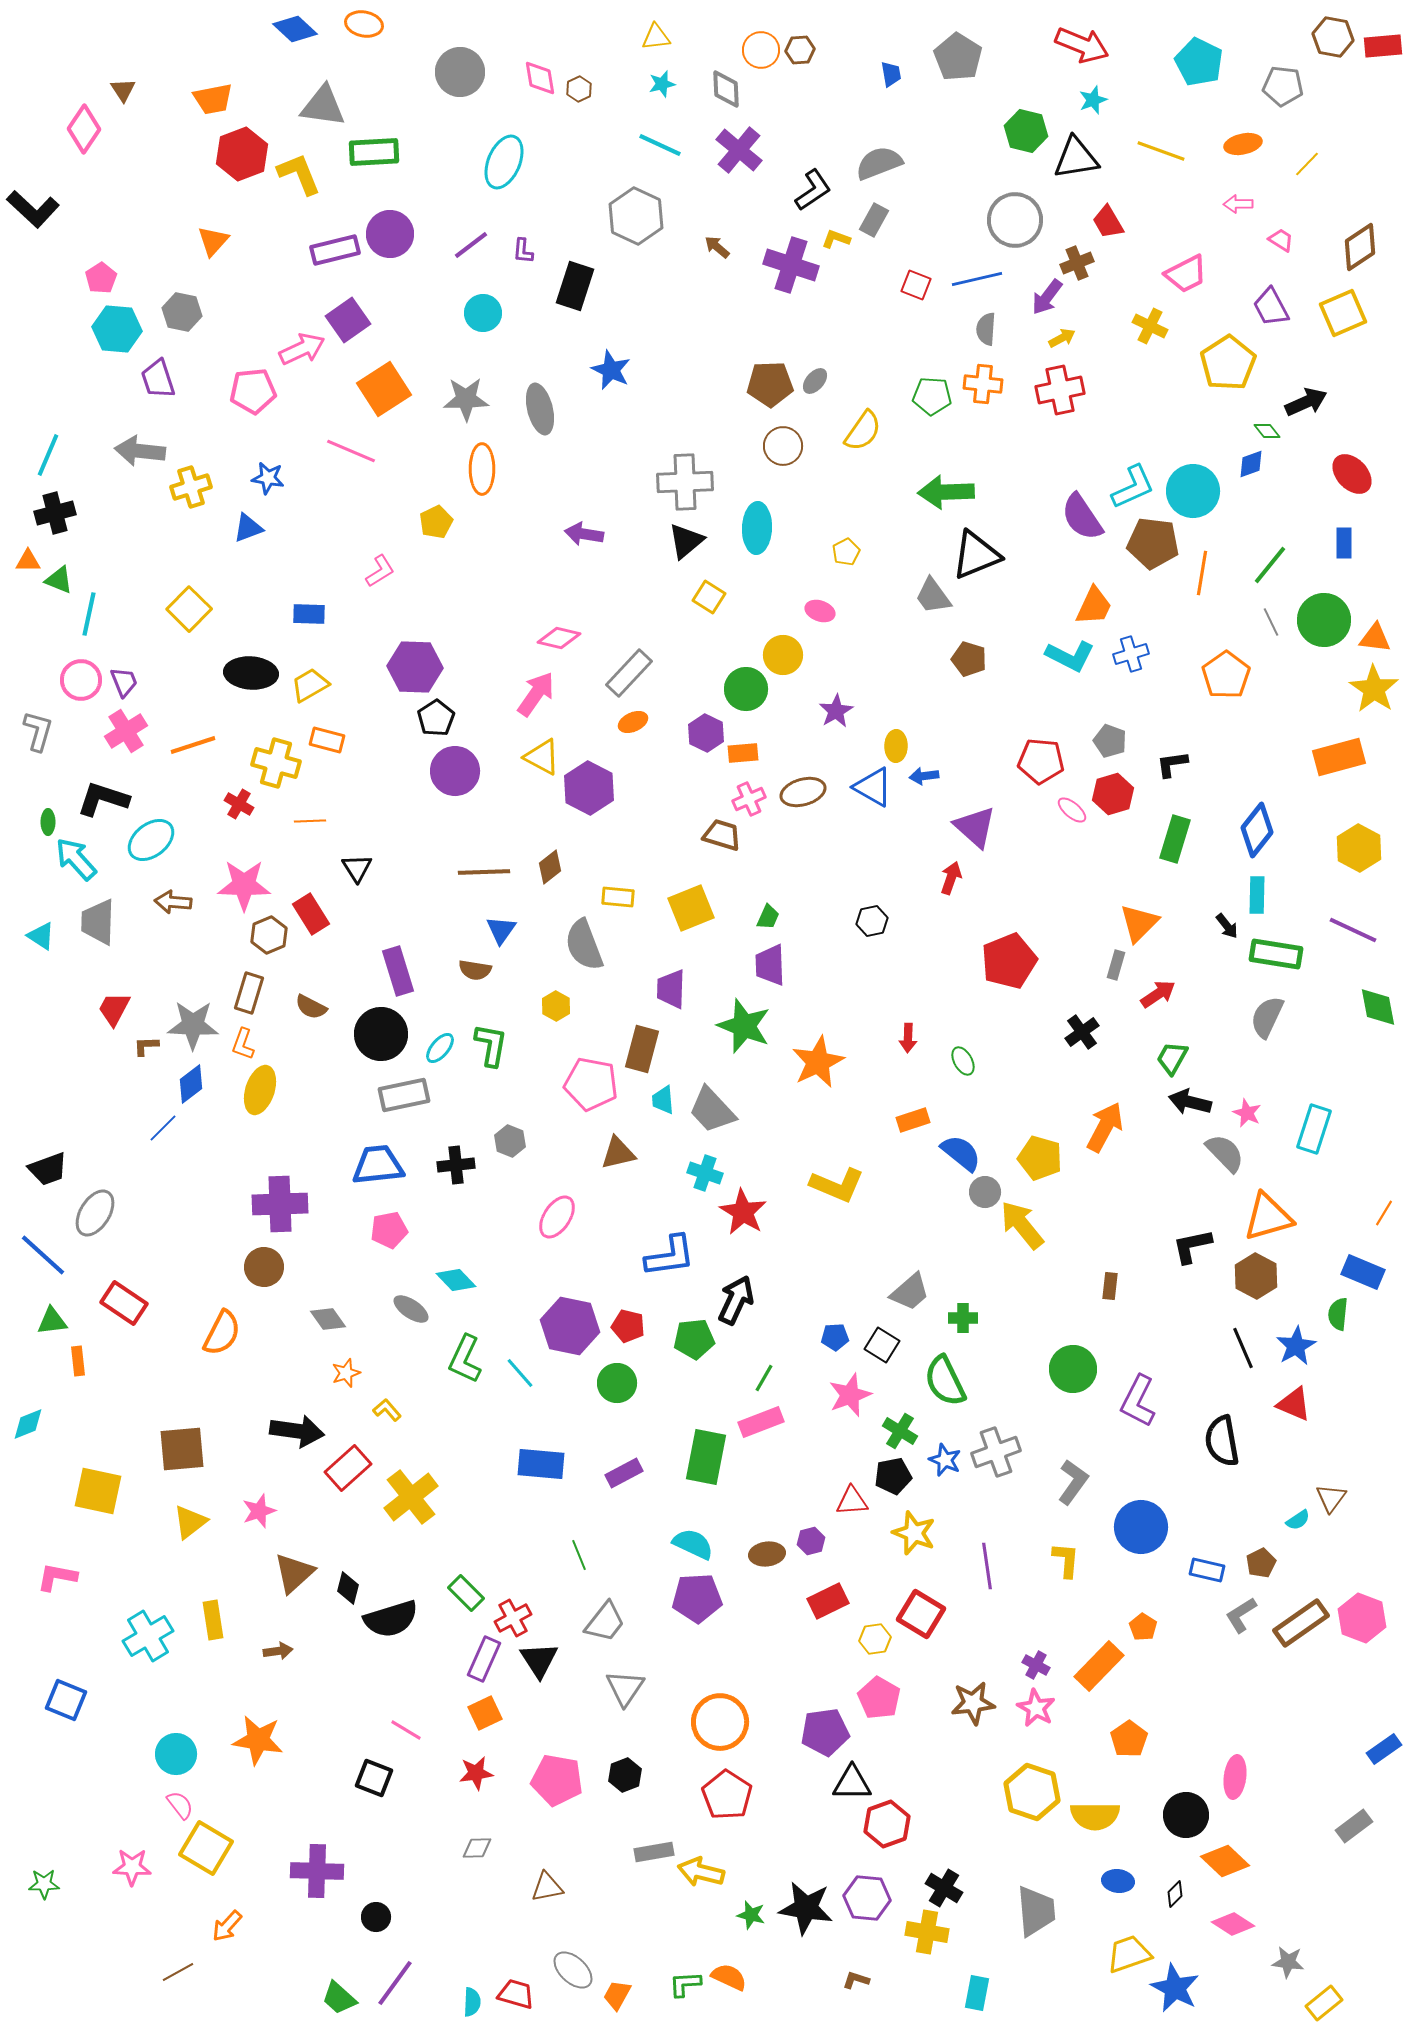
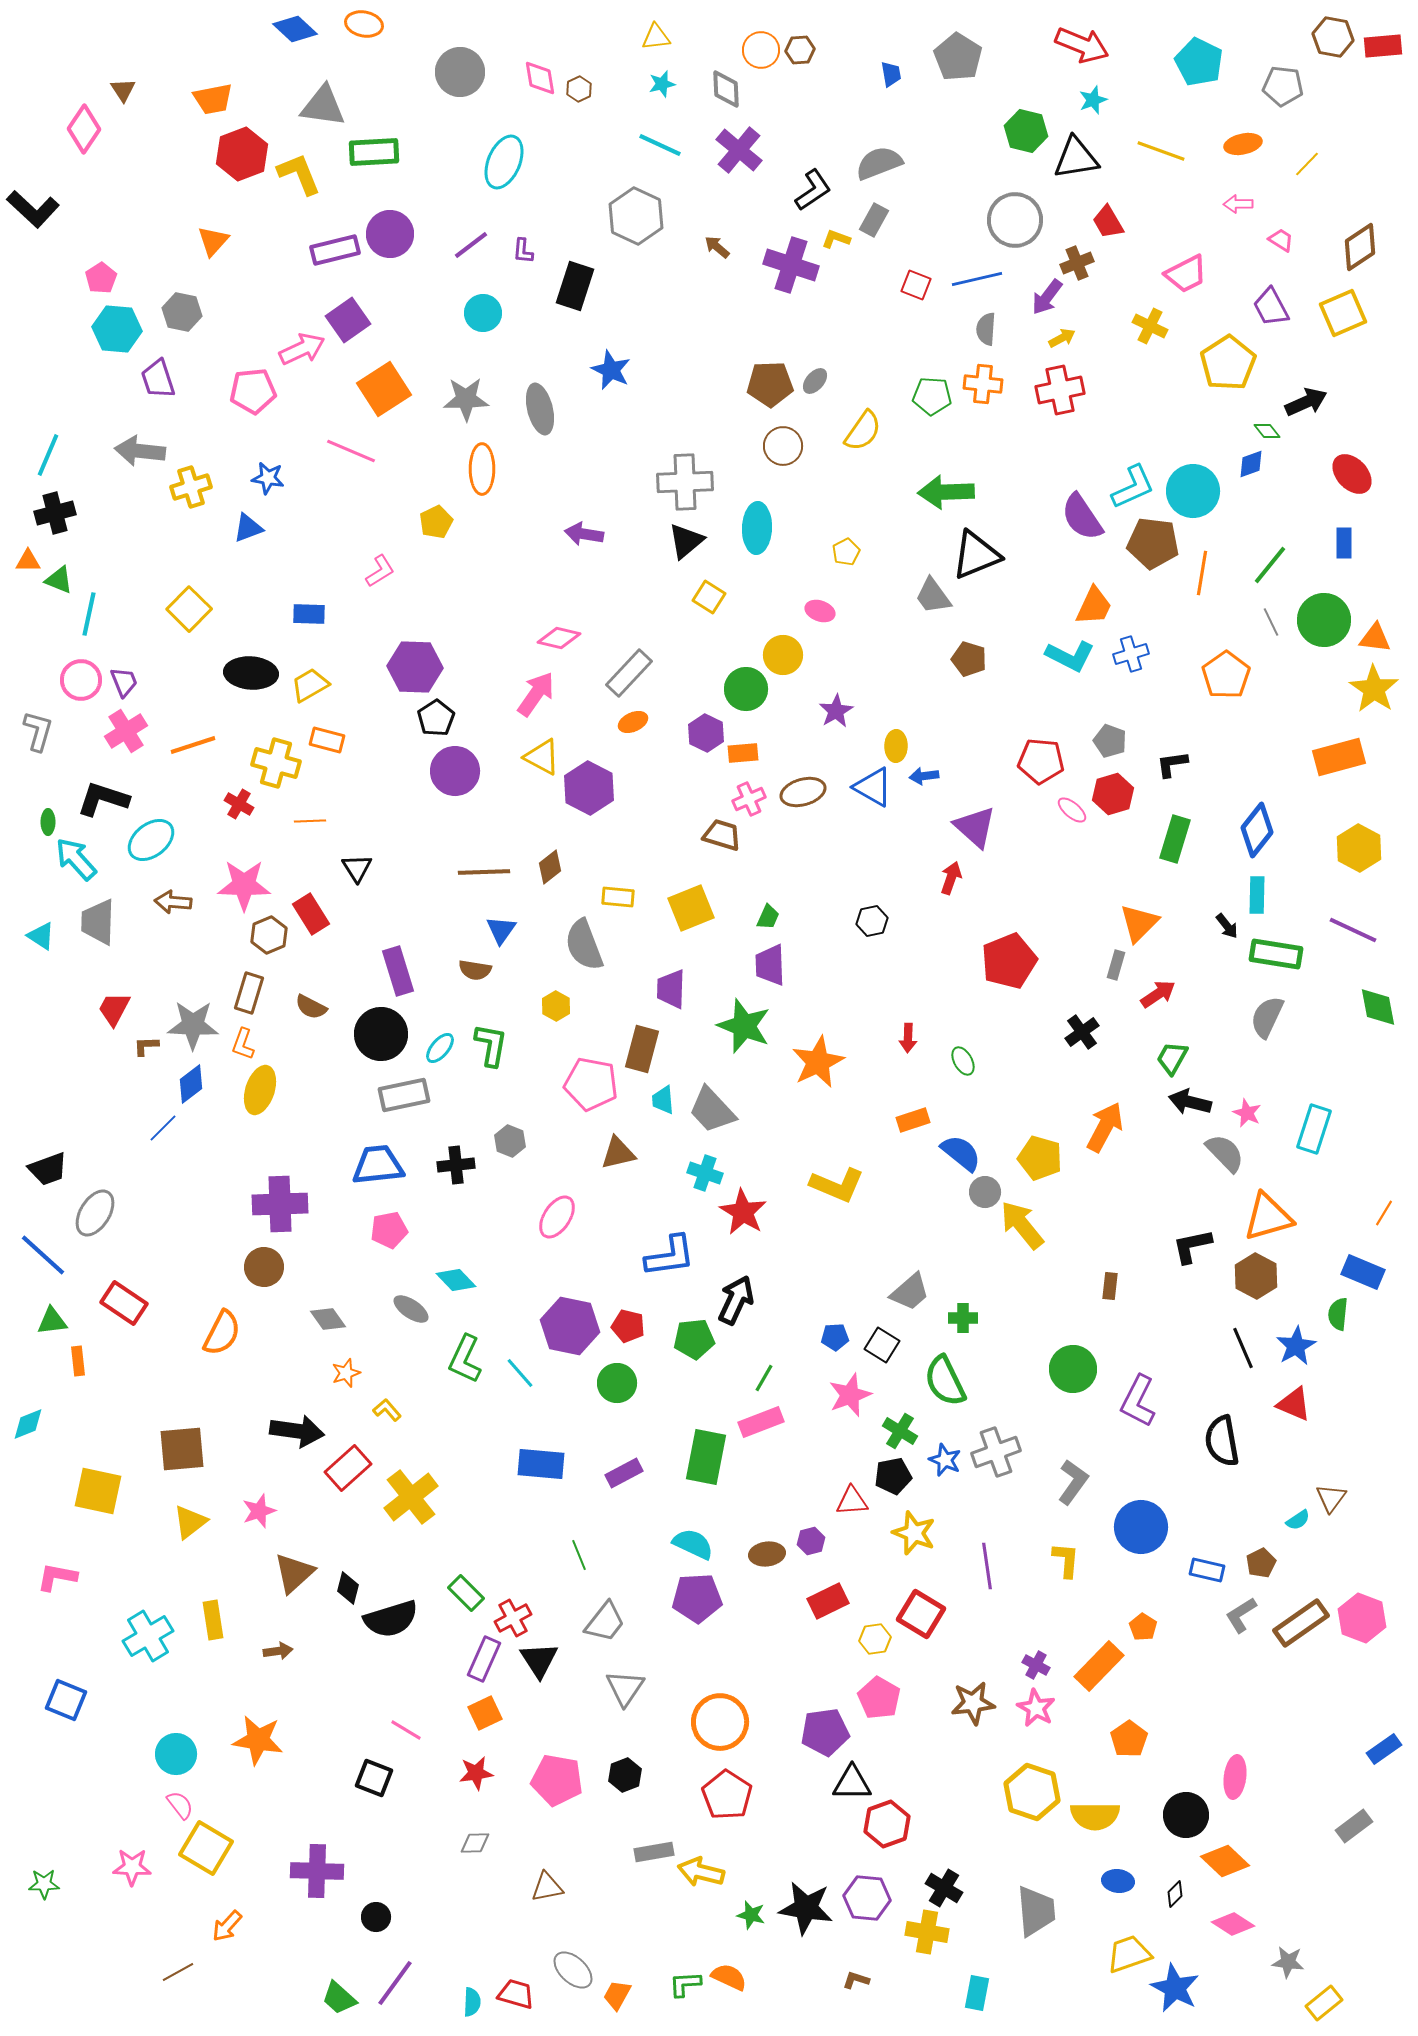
gray diamond at (477, 1848): moved 2 px left, 5 px up
